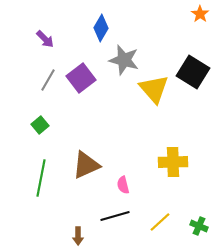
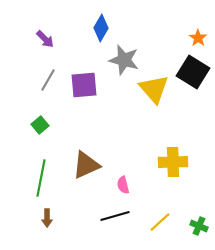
orange star: moved 2 px left, 24 px down
purple square: moved 3 px right, 7 px down; rotated 32 degrees clockwise
brown arrow: moved 31 px left, 18 px up
